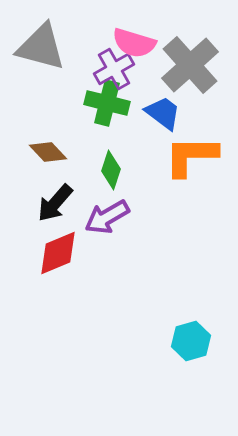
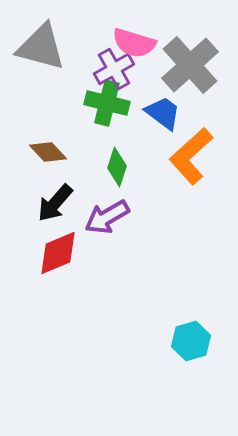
orange L-shape: rotated 42 degrees counterclockwise
green diamond: moved 6 px right, 3 px up
